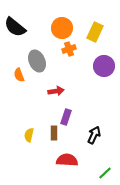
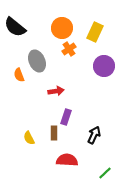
orange cross: rotated 16 degrees counterclockwise
yellow semicircle: moved 3 px down; rotated 40 degrees counterclockwise
